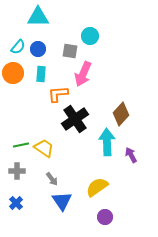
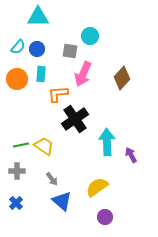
blue circle: moved 1 px left
orange circle: moved 4 px right, 6 px down
brown diamond: moved 1 px right, 36 px up
yellow trapezoid: moved 2 px up
blue triangle: rotated 15 degrees counterclockwise
